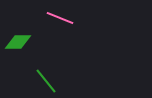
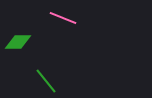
pink line: moved 3 px right
